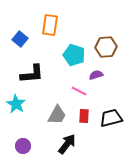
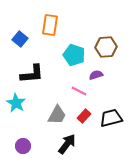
cyan star: moved 1 px up
red rectangle: rotated 40 degrees clockwise
